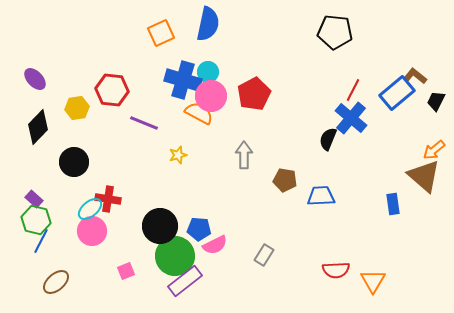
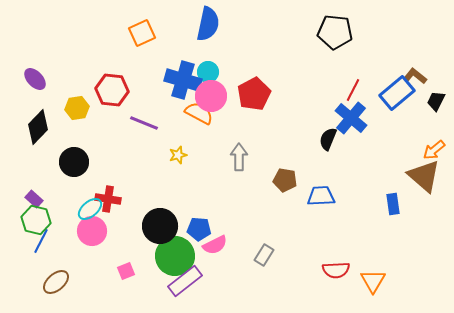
orange square at (161, 33): moved 19 px left
gray arrow at (244, 155): moved 5 px left, 2 px down
